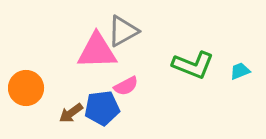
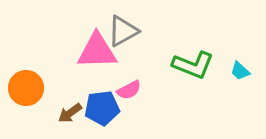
cyan trapezoid: rotated 115 degrees counterclockwise
pink semicircle: moved 3 px right, 4 px down
brown arrow: moved 1 px left
